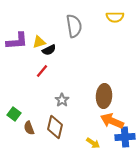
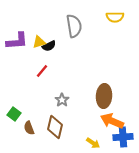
black semicircle: moved 4 px up
blue cross: moved 2 px left
